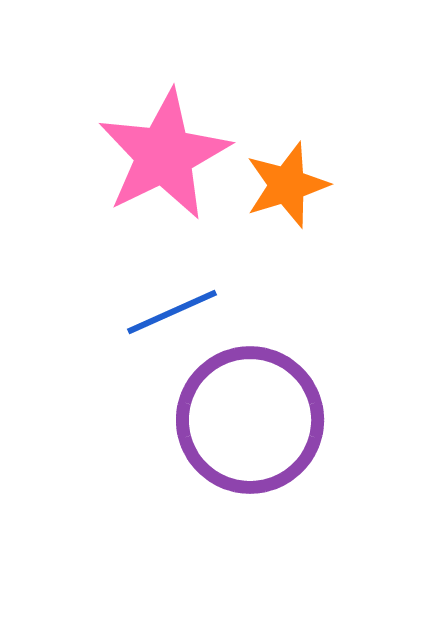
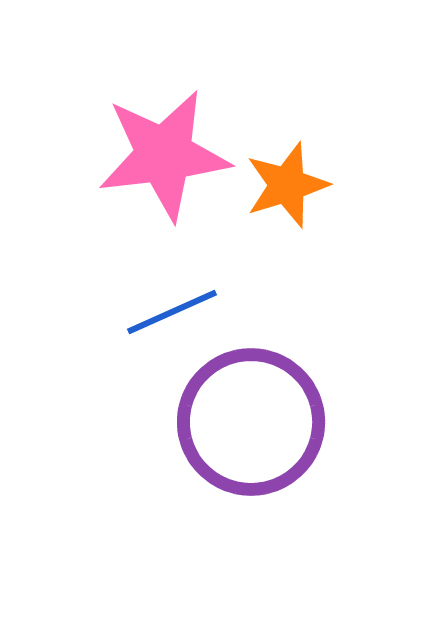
pink star: rotated 19 degrees clockwise
purple circle: moved 1 px right, 2 px down
